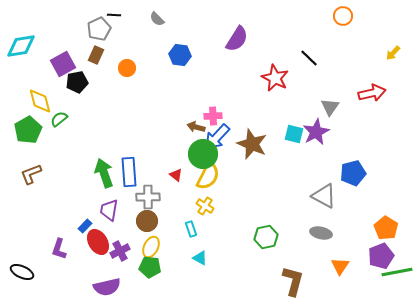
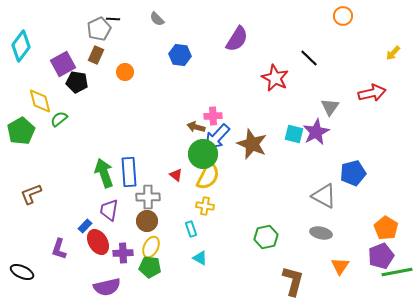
black line at (114, 15): moved 1 px left, 4 px down
cyan diamond at (21, 46): rotated 44 degrees counterclockwise
orange circle at (127, 68): moved 2 px left, 4 px down
black pentagon at (77, 82): rotated 20 degrees clockwise
green pentagon at (28, 130): moved 7 px left, 1 px down
brown L-shape at (31, 174): moved 20 px down
yellow cross at (205, 206): rotated 24 degrees counterclockwise
purple cross at (120, 251): moved 3 px right, 2 px down; rotated 24 degrees clockwise
